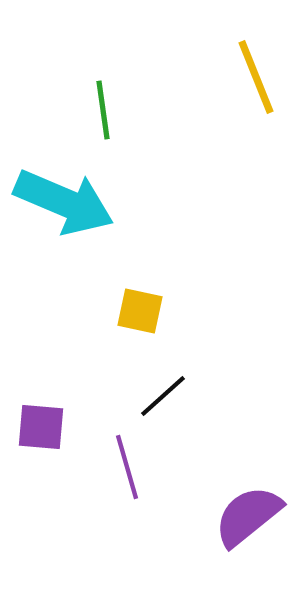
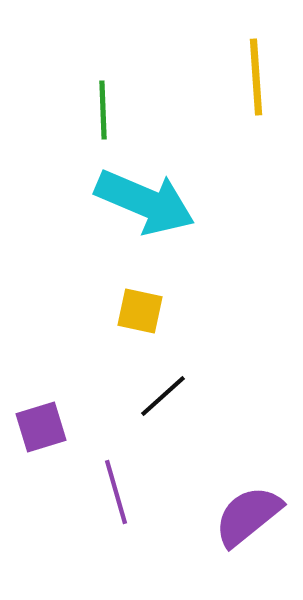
yellow line: rotated 18 degrees clockwise
green line: rotated 6 degrees clockwise
cyan arrow: moved 81 px right
purple square: rotated 22 degrees counterclockwise
purple line: moved 11 px left, 25 px down
